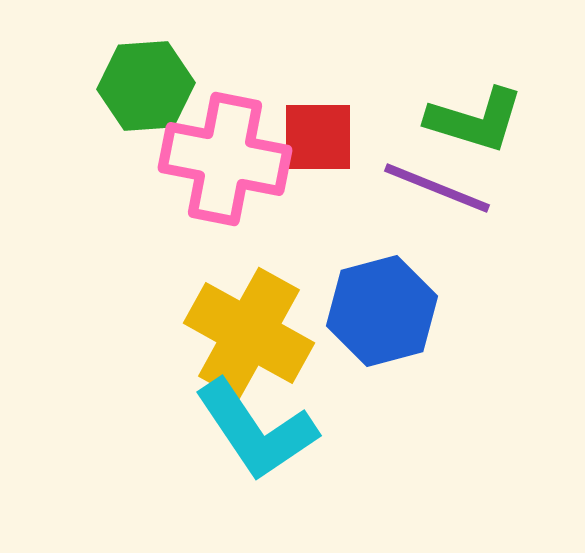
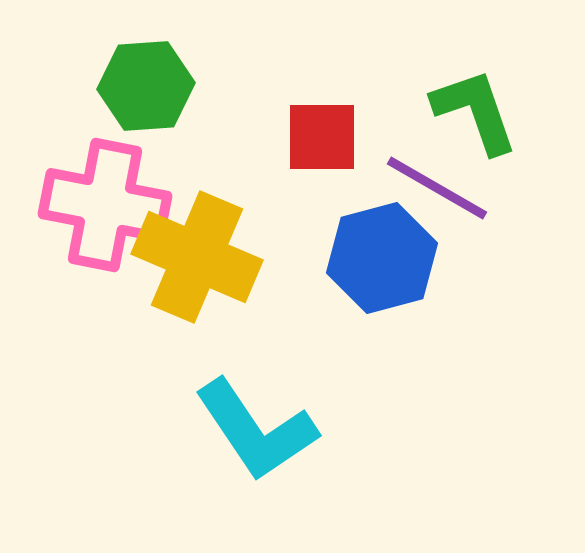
green L-shape: moved 9 px up; rotated 126 degrees counterclockwise
red square: moved 4 px right
pink cross: moved 120 px left, 46 px down
purple line: rotated 8 degrees clockwise
blue hexagon: moved 53 px up
yellow cross: moved 52 px left, 76 px up; rotated 6 degrees counterclockwise
